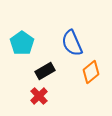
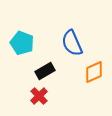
cyan pentagon: rotated 15 degrees counterclockwise
orange diamond: moved 3 px right; rotated 15 degrees clockwise
